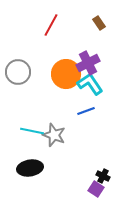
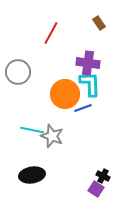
red line: moved 8 px down
purple cross: rotated 35 degrees clockwise
orange circle: moved 1 px left, 20 px down
cyan L-shape: rotated 32 degrees clockwise
blue line: moved 3 px left, 3 px up
cyan line: moved 1 px up
gray star: moved 2 px left, 1 px down
black ellipse: moved 2 px right, 7 px down
